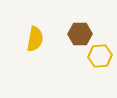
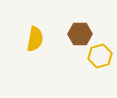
yellow hexagon: rotated 10 degrees counterclockwise
